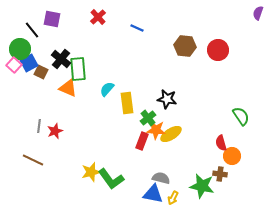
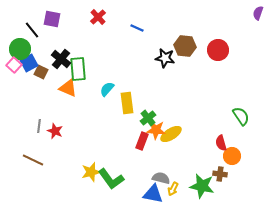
black star: moved 2 px left, 41 px up
red star: rotated 28 degrees counterclockwise
yellow arrow: moved 9 px up
